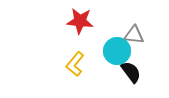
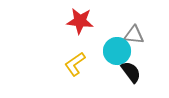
yellow L-shape: rotated 15 degrees clockwise
